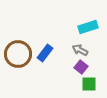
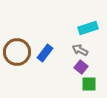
cyan rectangle: moved 1 px down
brown circle: moved 1 px left, 2 px up
